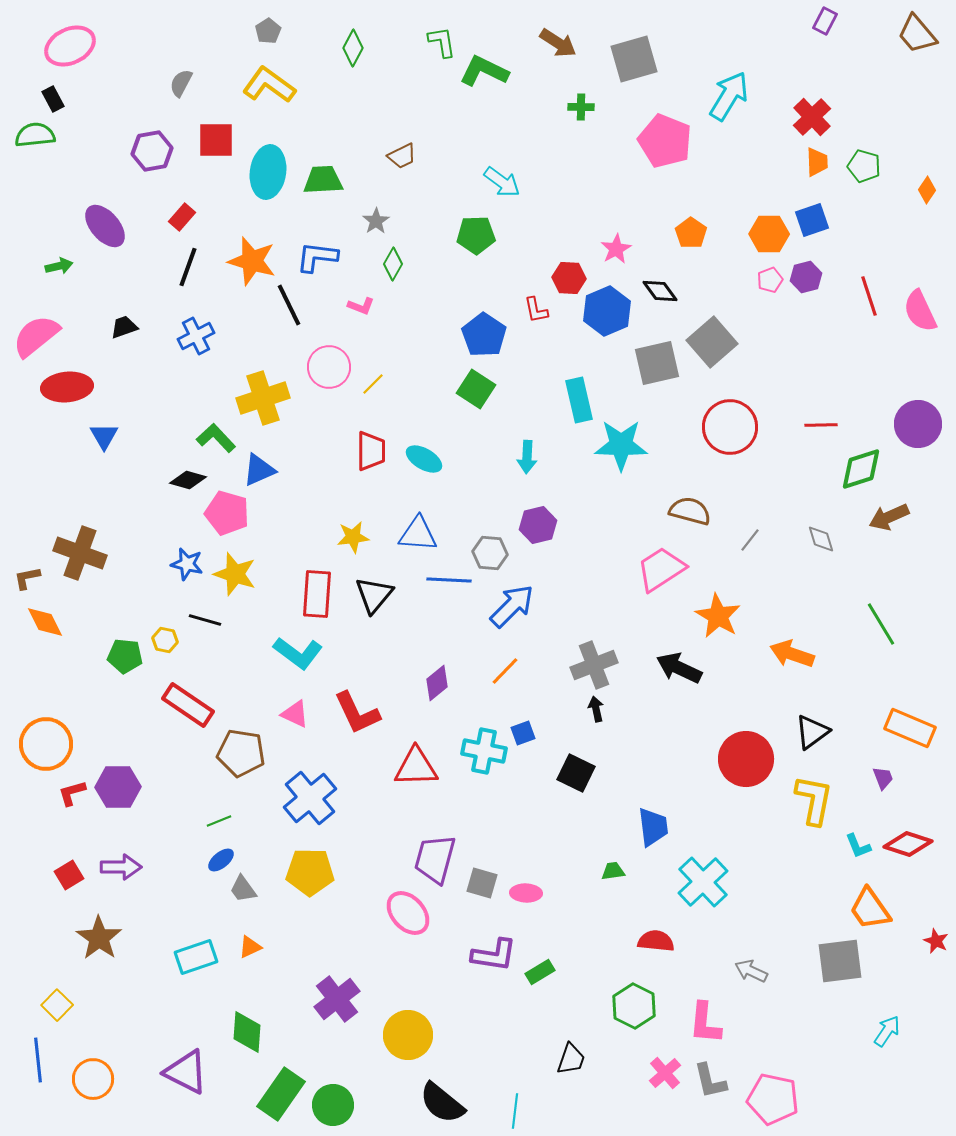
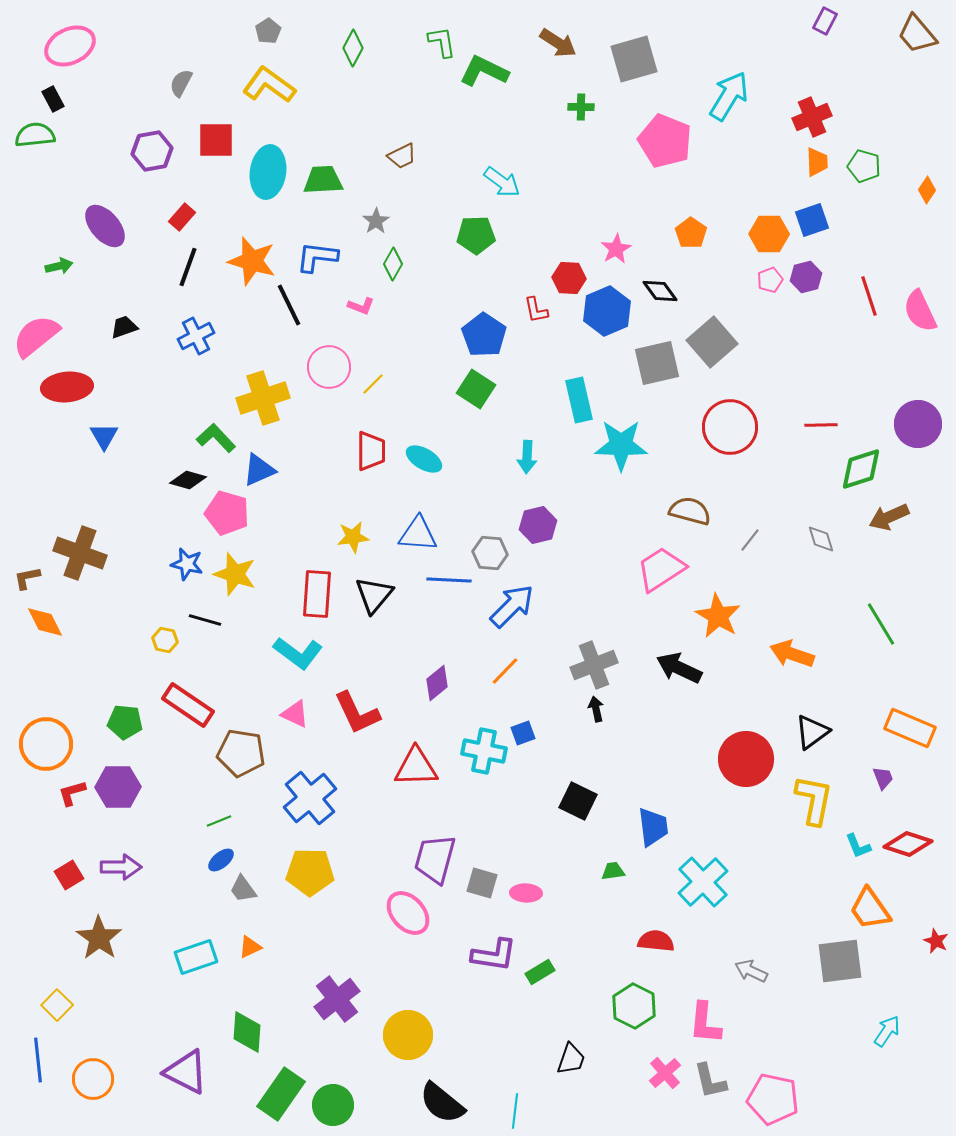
red cross at (812, 117): rotated 21 degrees clockwise
green pentagon at (125, 656): moved 66 px down
black square at (576, 773): moved 2 px right, 28 px down
